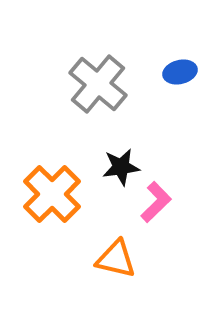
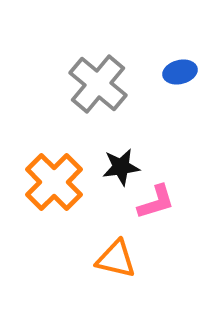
orange cross: moved 2 px right, 12 px up
pink L-shape: rotated 27 degrees clockwise
